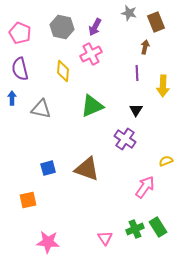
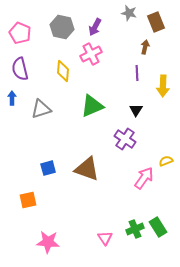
gray triangle: rotated 30 degrees counterclockwise
pink arrow: moved 1 px left, 9 px up
